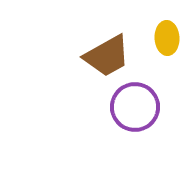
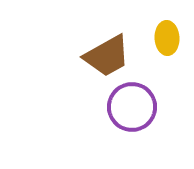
purple circle: moved 3 px left
